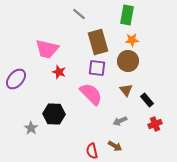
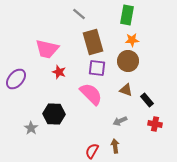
brown rectangle: moved 5 px left
brown triangle: rotated 32 degrees counterclockwise
red cross: rotated 32 degrees clockwise
brown arrow: rotated 128 degrees counterclockwise
red semicircle: rotated 42 degrees clockwise
